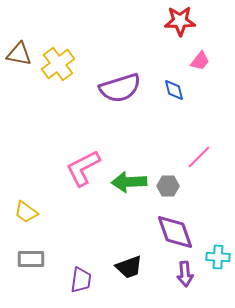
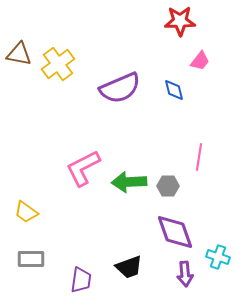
purple semicircle: rotated 6 degrees counterclockwise
pink line: rotated 36 degrees counterclockwise
cyan cross: rotated 15 degrees clockwise
